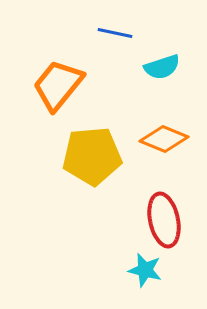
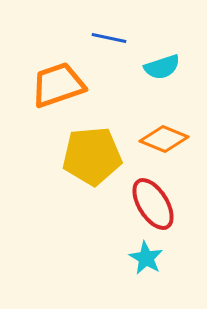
blue line: moved 6 px left, 5 px down
orange trapezoid: rotated 32 degrees clockwise
red ellipse: moved 11 px left, 16 px up; rotated 20 degrees counterclockwise
cyan star: moved 1 px right, 12 px up; rotated 16 degrees clockwise
